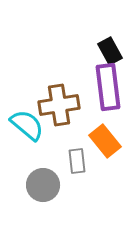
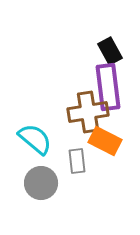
brown cross: moved 29 px right, 7 px down
cyan semicircle: moved 8 px right, 14 px down
orange rectangle: rotated 24 degrees counterclockwise
gray circle: moved 2 px left, 2 px up
